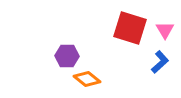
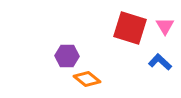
pink triangle: moved 4 px up
blue L-shape: rotated 95 degrees counterclockwise
